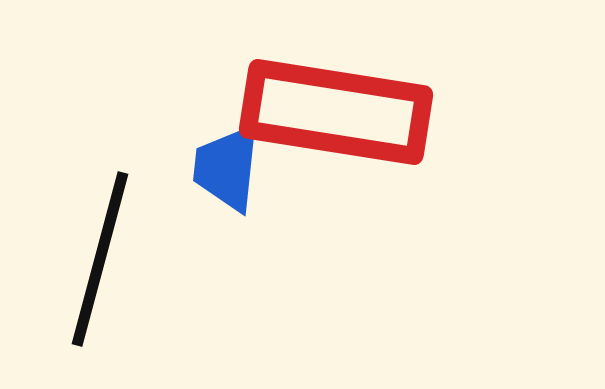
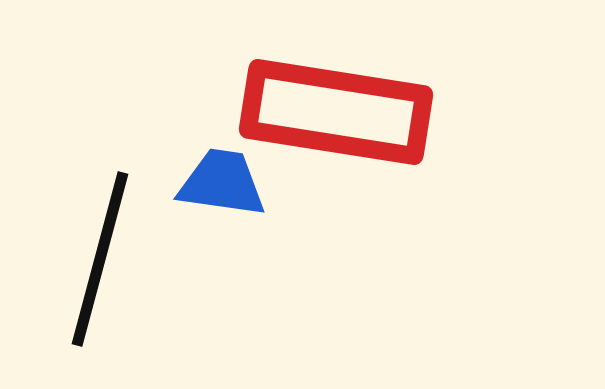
blue trapezoid: moved 5 px left, 15 px down; rotated 92 degrees clockwise
